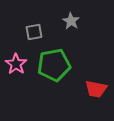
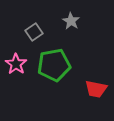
gray square: rotated 24 degrees counterclockwise
